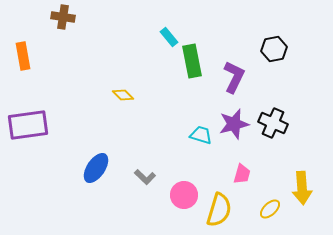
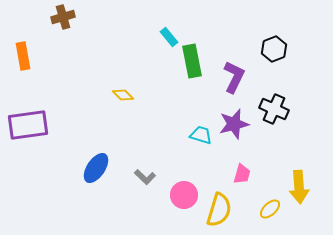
brown cross: rotated 25 degrees counterclockwise
black hexagon: rotated 10 degrees counterclockwise
black cross: moved 1 px right, 14 px up
yellow arrow: moved 3 px left, 1 px up
